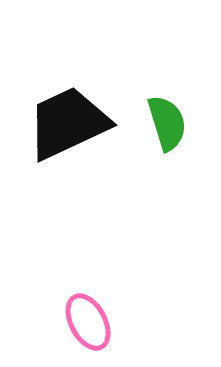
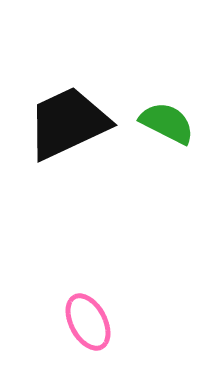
green semicircle: rotated 46 degrees counterclockwise
